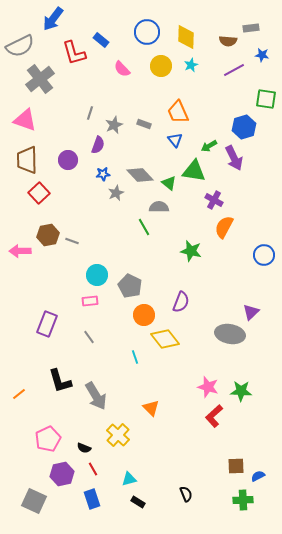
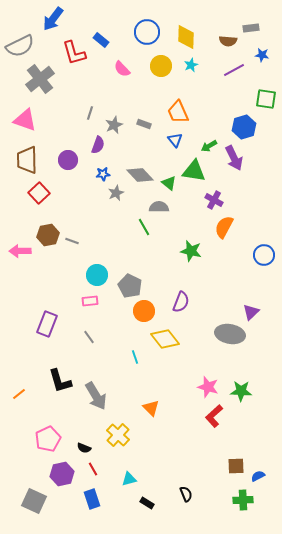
orange circle at (144, 315): moved 4 px up
black rectangle at (138, 502): moved 9 px right, 1 px down
